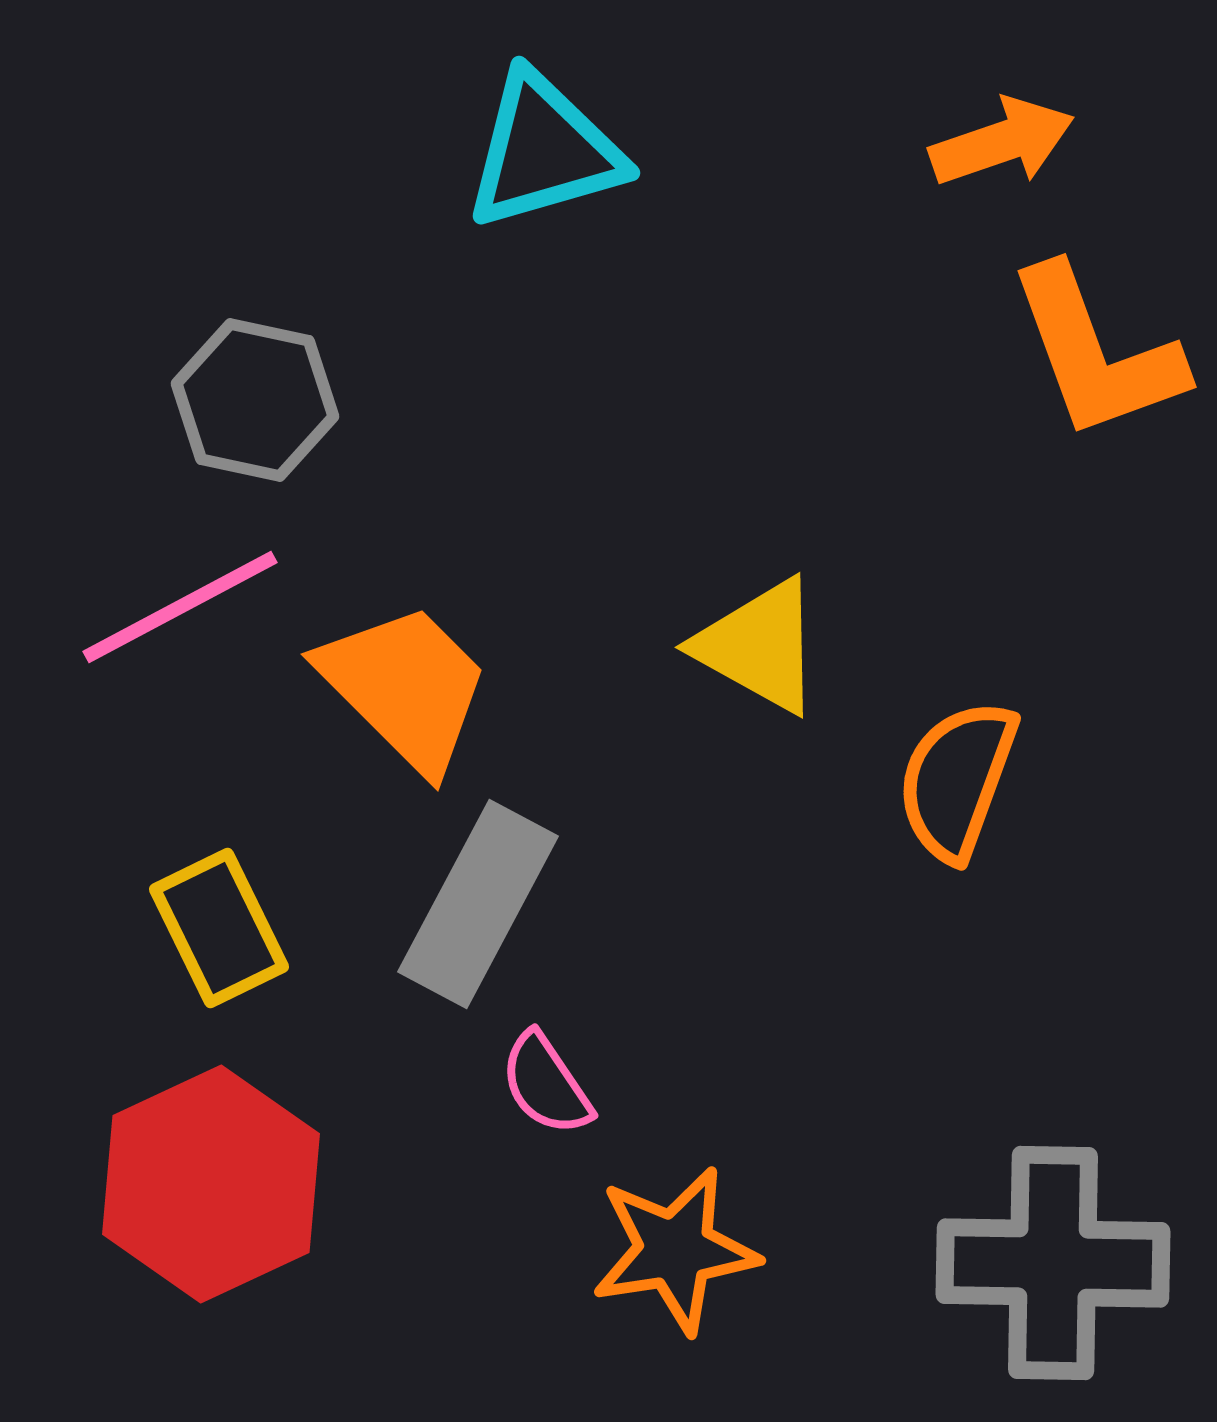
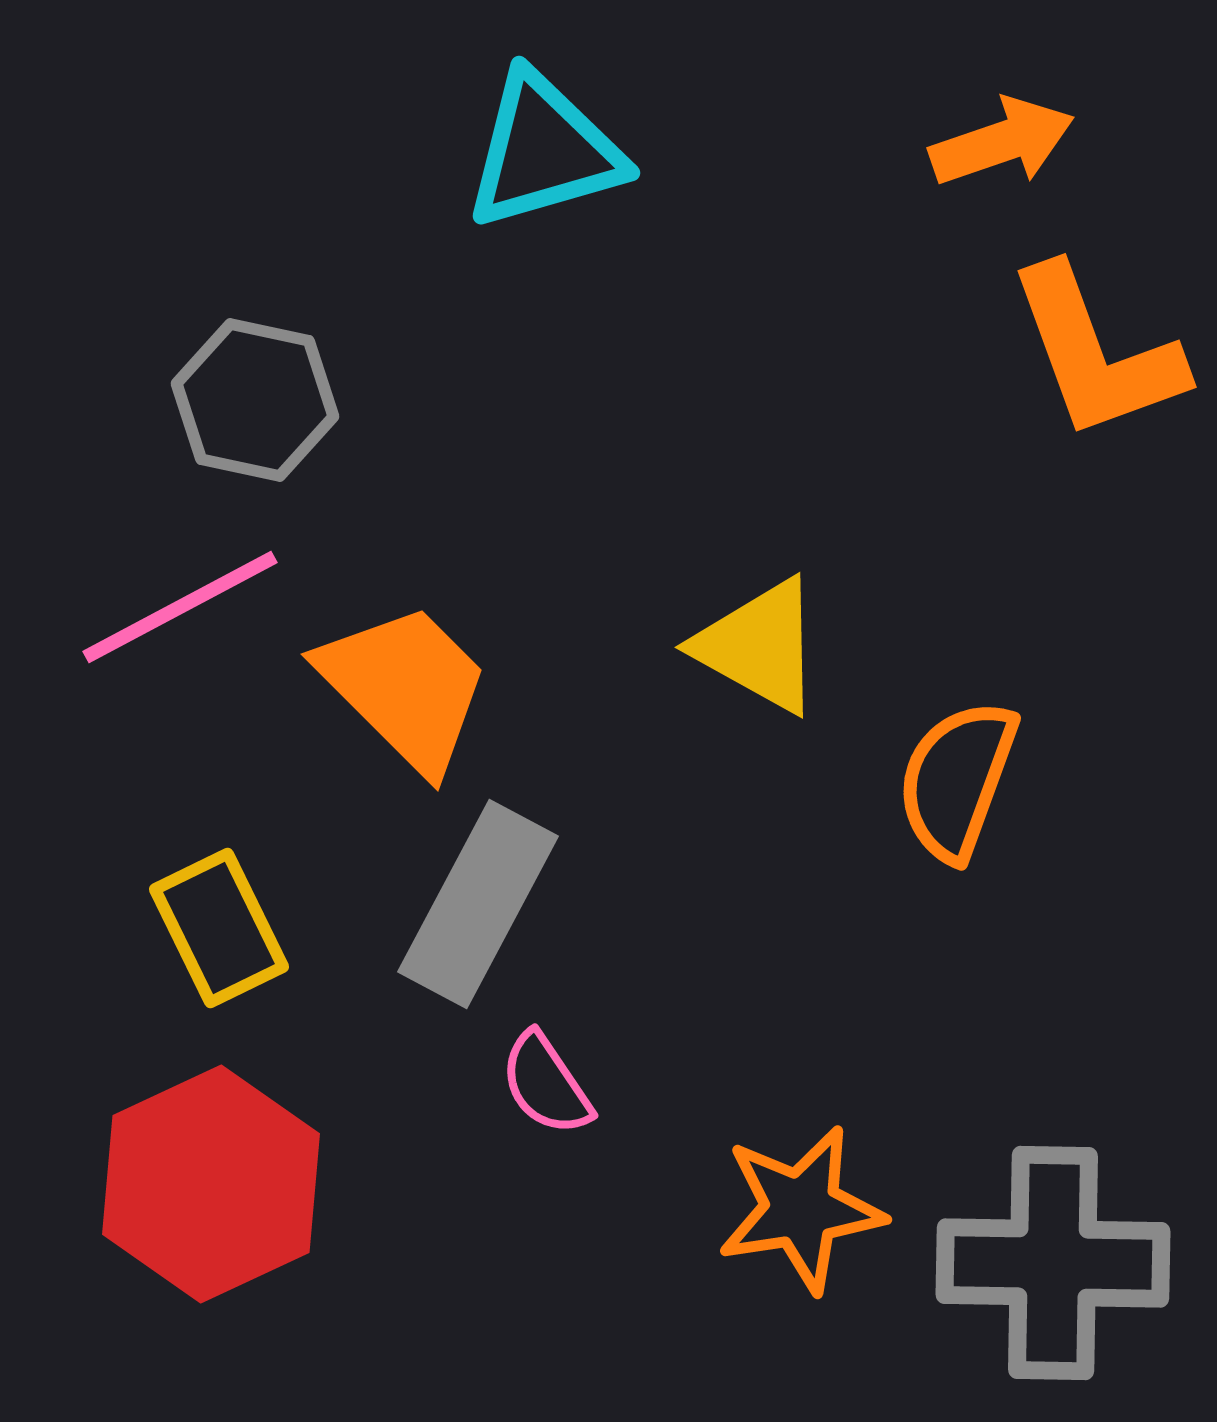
orange star: moved 126 px right, 41 px up
